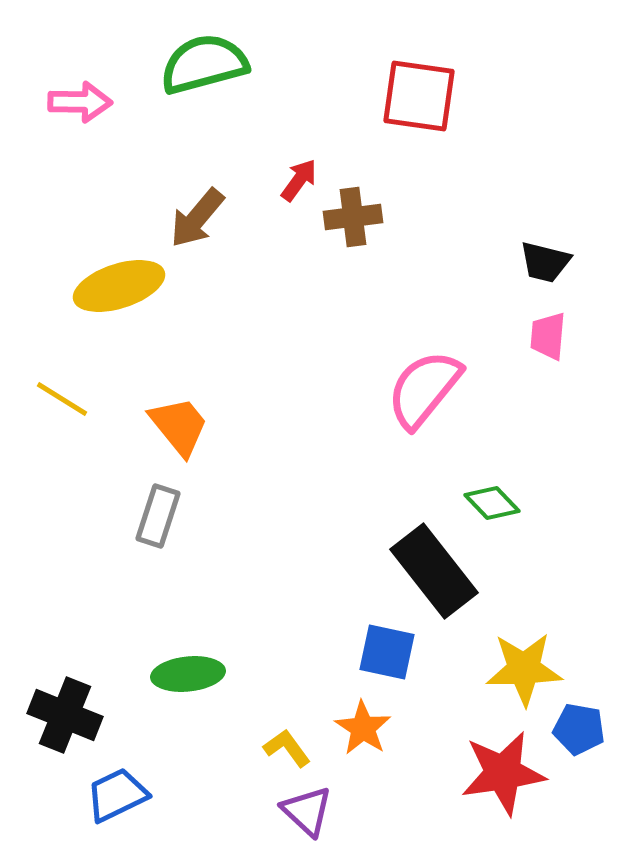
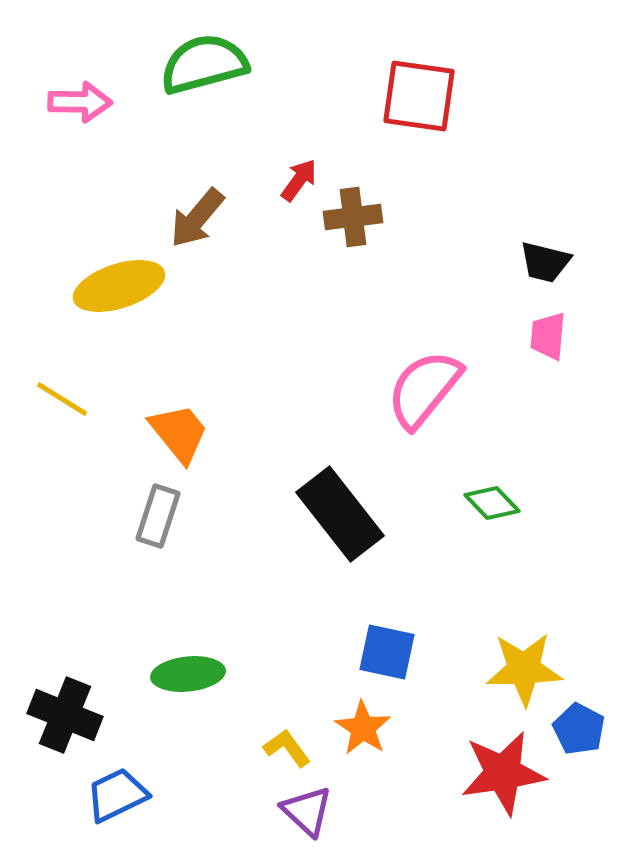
orange trapezoid: moved 7 px down
black rectangle: moved 94 px left, 57 px up
blue pentagon: rotated 18 degrees clockwise
